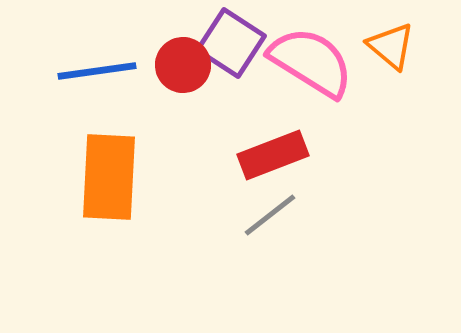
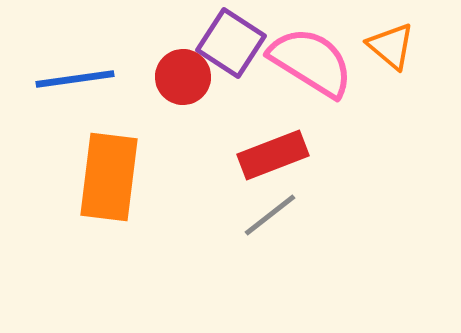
red circle: moved 12 px down
blue line: moved 22 px left, 8 px down
orange rectangle: rotated 4 degrees clockwise
